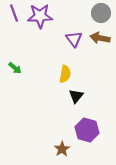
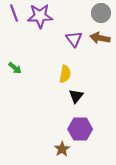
purple hexagon: moved 7 px left, 1 px up; rotated 15 degrees counterclockwise
